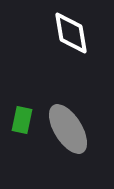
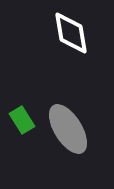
green rectangle: rotated 44 degrees counterclockwise
